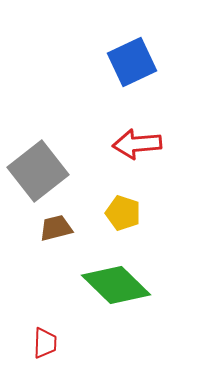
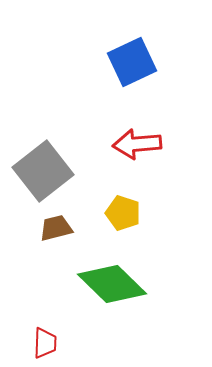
gray square: moved 5 px right
green diamond: moved 4 px left, 1 px up
